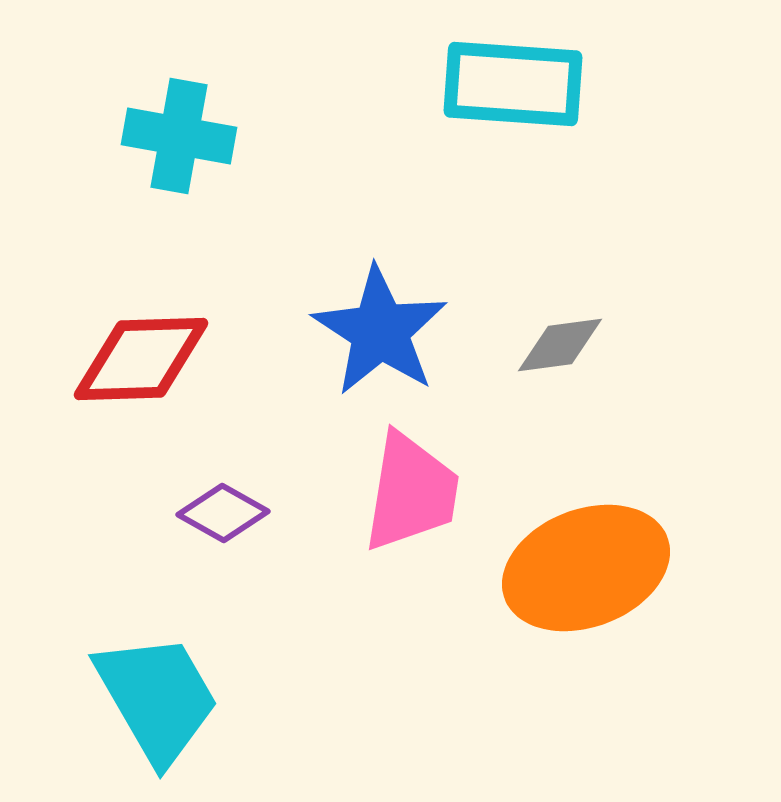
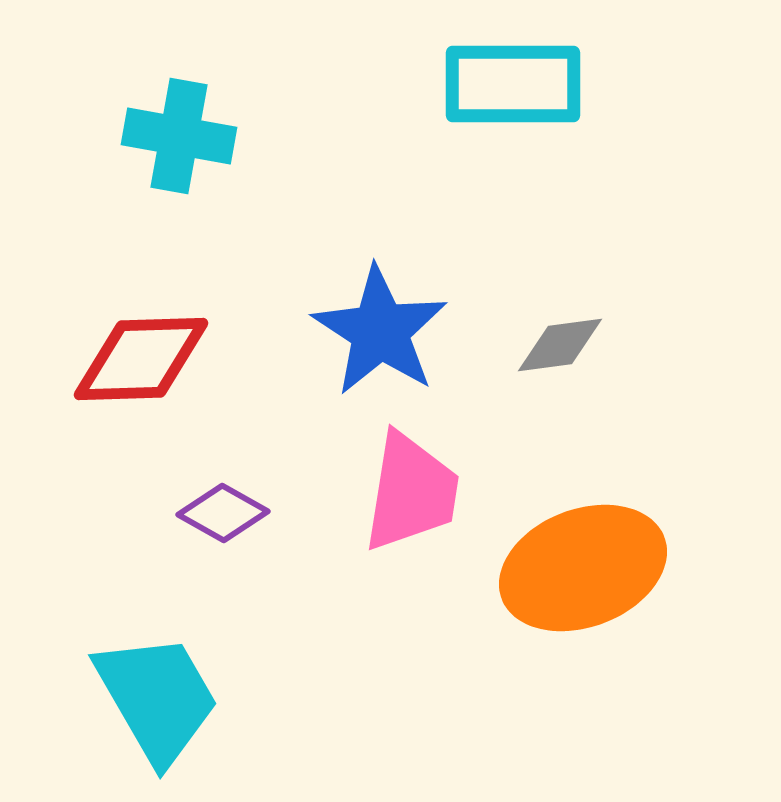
cyan rectangle: rotated 4 degrees counterclockwise
orange ellipse: moved 3 px left
